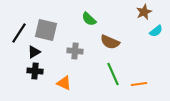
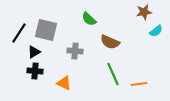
brown star: rotated 14 degrees clockwise
